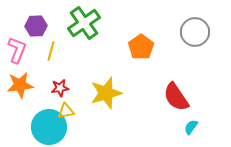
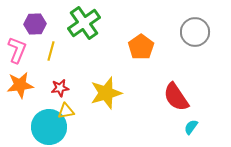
purple hexagon: moved 1 px left, 2 px up
